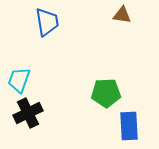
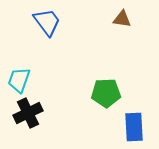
brown triangle: moved 4 px down
blue trapezoid: rotated 28 degrees counterclockwise
blue rectangle: moved 5 px right, 1 px down
